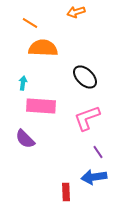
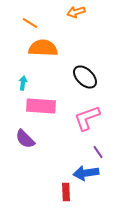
blue arrow: moved 8 px left, 4 px up
